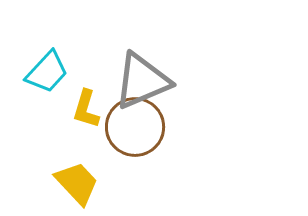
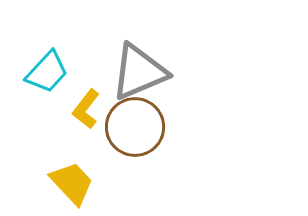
gray triangle: moved 3 px left, 9 px up
yellow L-shape: rotated 21 degrees clockwise
yellow trapezoid: moved 5 px left
